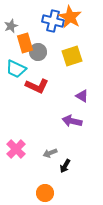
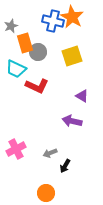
orange star: moved 2 px right
pink cross: rotated 18 degrees clockwise
orange circle: moved 1 px right
